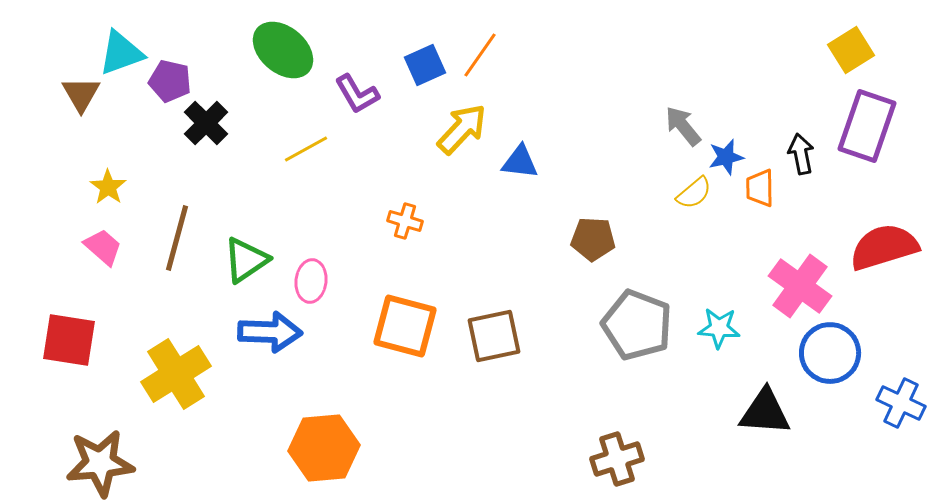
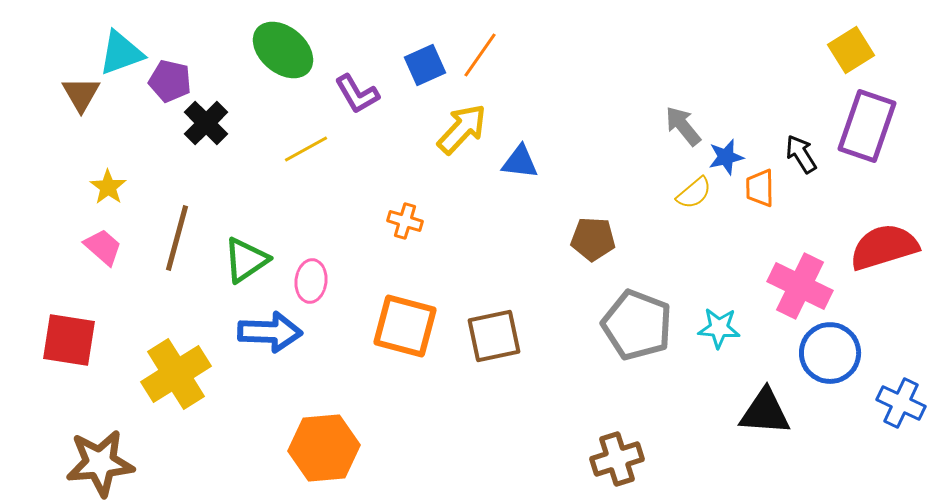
black arrow: rotated 21 degrees counterclockwise
pink cross: rotated 10 degrees counterclockwise
